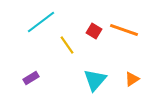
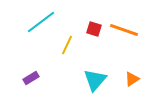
red square: moved 2 px up; rotated 14 degrees counterclockwise
yellow line: rotated 60 degrees clockwise
